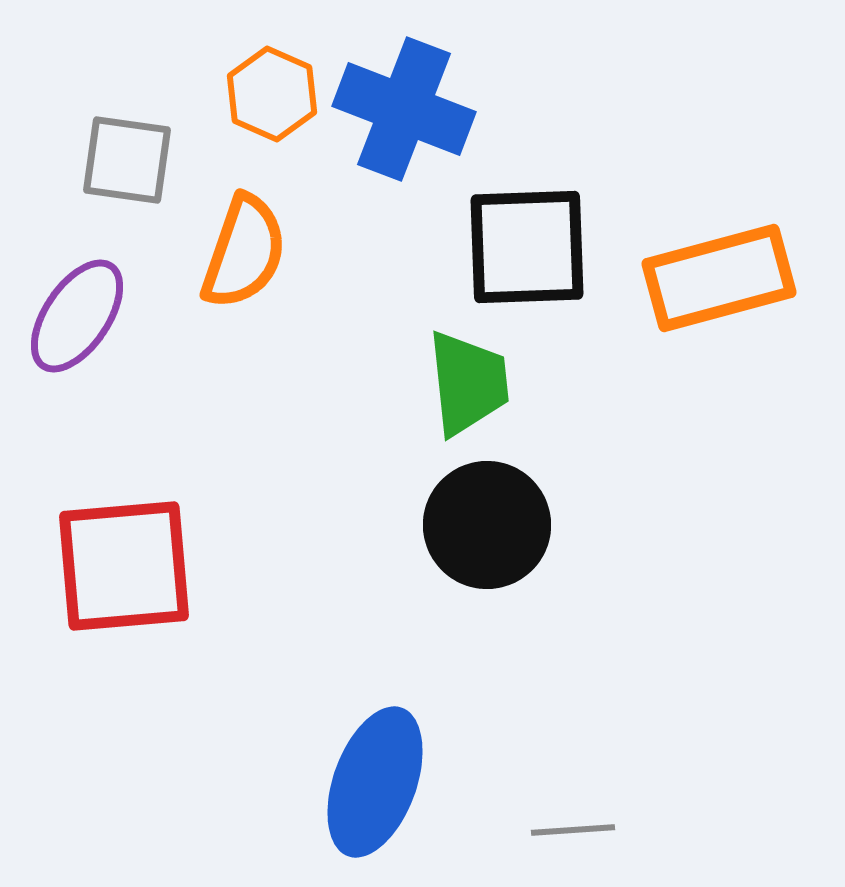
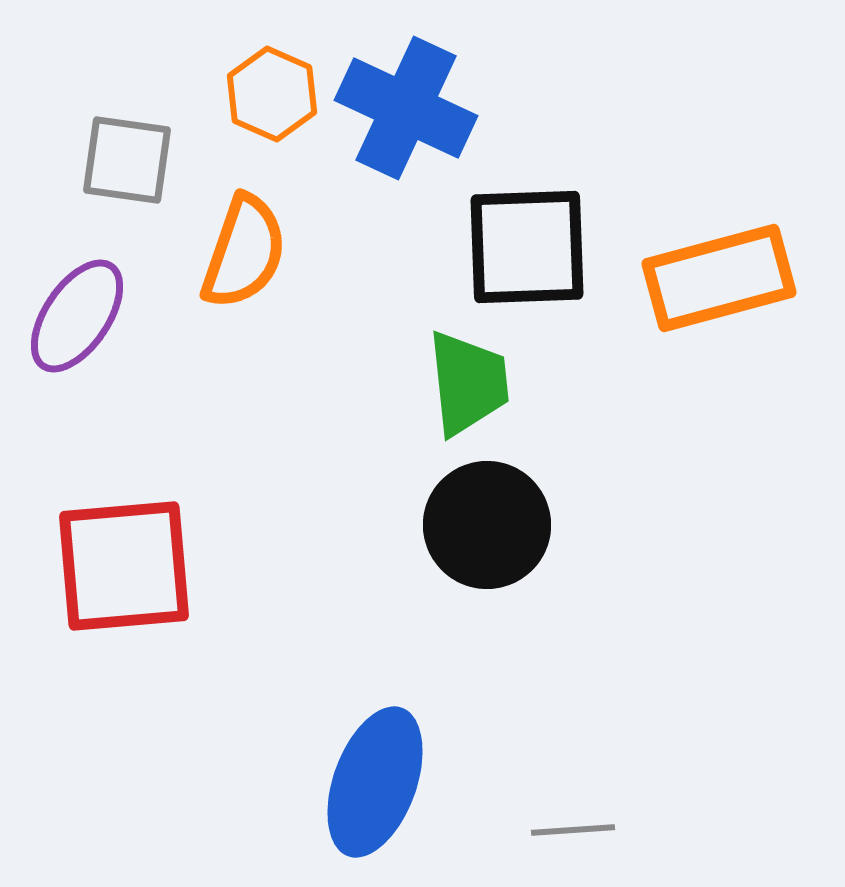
blue cross: moved 2 px right, 1 px up; rotated 4 degrees clockwise
